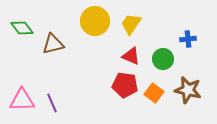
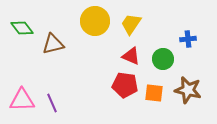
orange square: rotated 30 degrees counterclockwise
